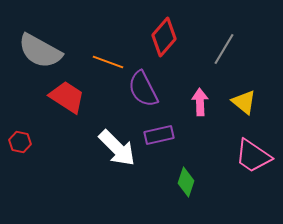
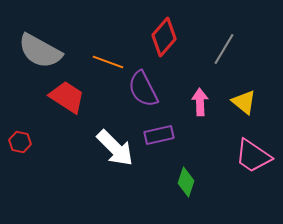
white arrow: moved 2 px left
